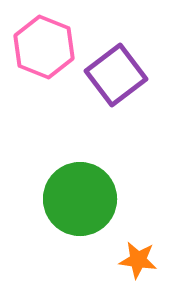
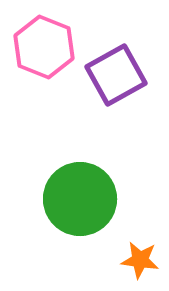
purple square: rotated 8 degrees clockwise
orange star: moved 2 px right
